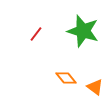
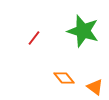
red line: moved 2 px left, 4 px down
orange diamond: moved 2 px left
